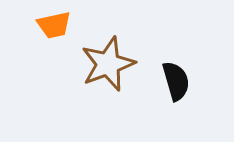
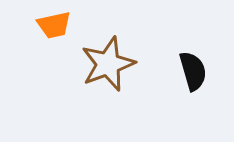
black semicircle: moved 17 px right, 10 px up
